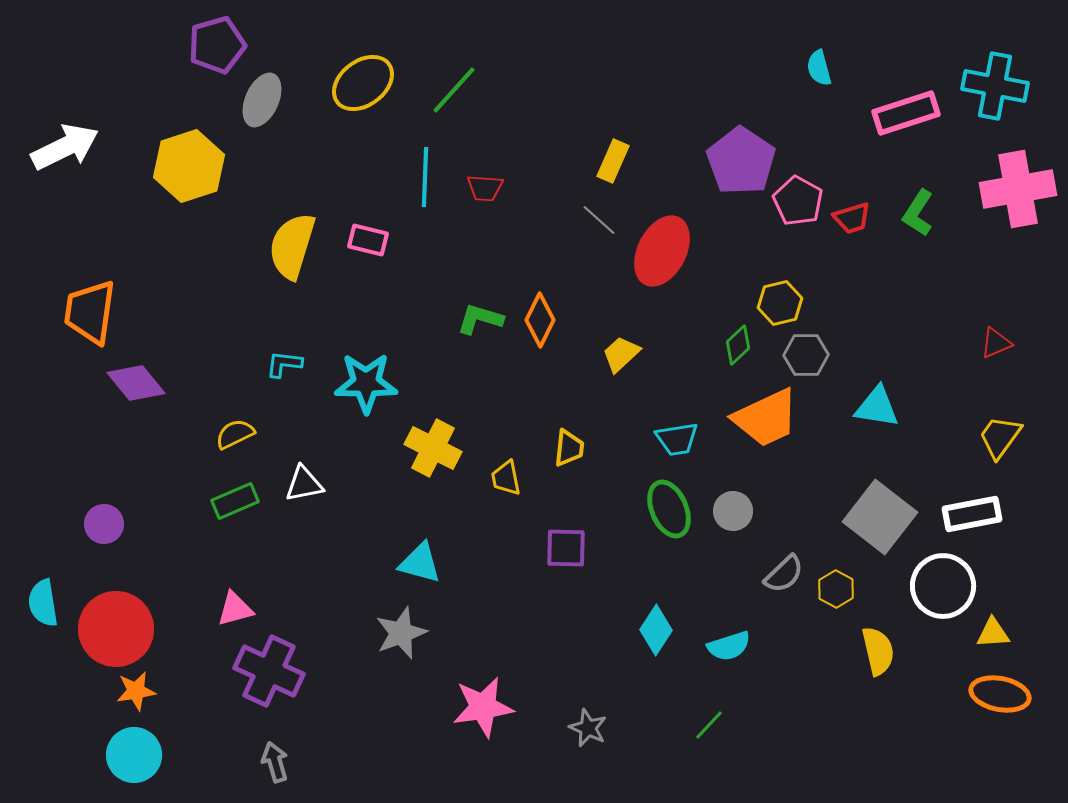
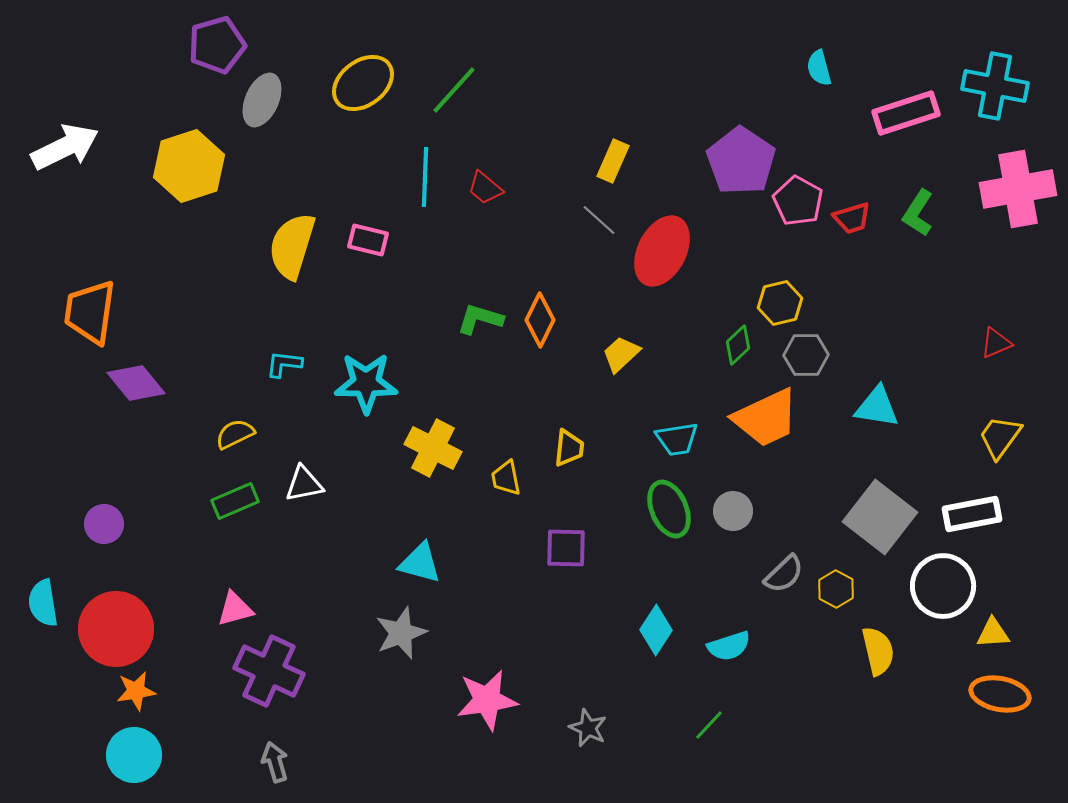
red trapezoid at (485, 188): rotated 36 degrees clockwise
pink star at (483, 707): moved 4 px right, 7 px up
